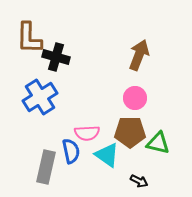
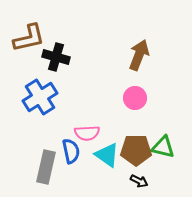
brown L-shape: rotated 104 degrees counterclockwise
brown pentagon: moved 6 px right, 18 px down
green triangle: moved 5 px right, 4 px down
